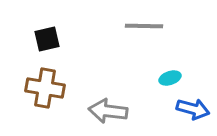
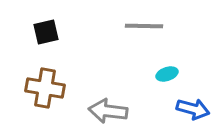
black square: moved 1 px left, 7 px up
cyan ellipse: moved 3 px left, 4 px up
